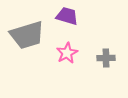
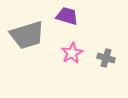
pink star: moved 5 px right
gray cross: rotated 18 degrees clockwise
